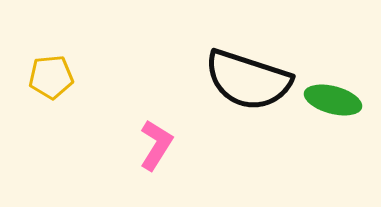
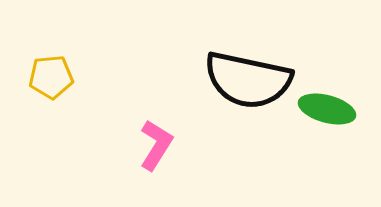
black semicircle: rotated 6 degrees counterclockwise
green ellipse: moved 6 px left, 9 px down
